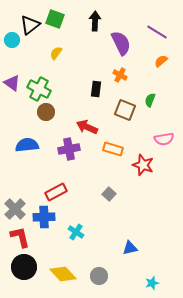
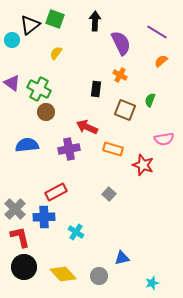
blue triangle: moved 8 px left, 10 px down
